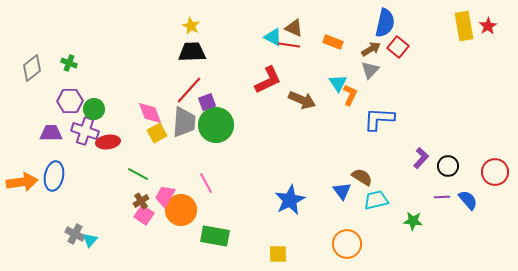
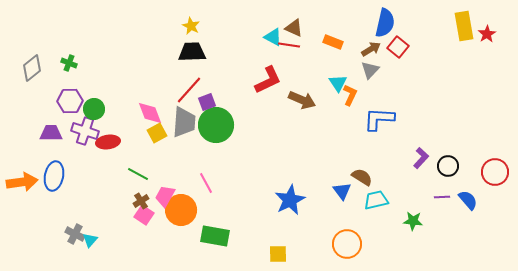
red star at (488, 26): moved 1 px left, 8 px down
